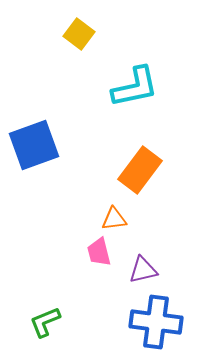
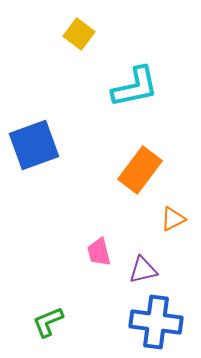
orange triangle: moved 59 px right; rotated 20 degrees counterclockwise
green L-shape: moved 3 px right
